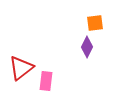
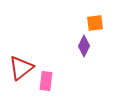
purple diamond: moved 3 px left, 1 px up
